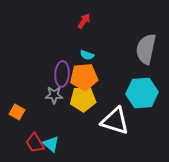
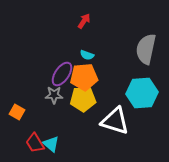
purple ellipse: rotated 30 degrees clockwise
